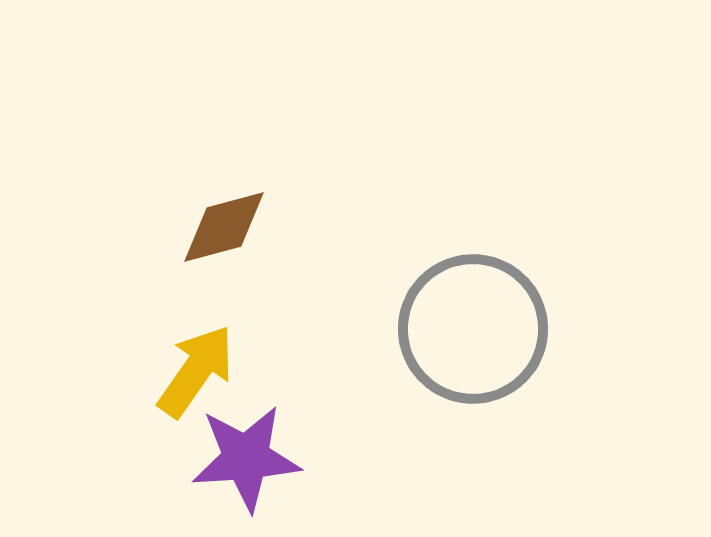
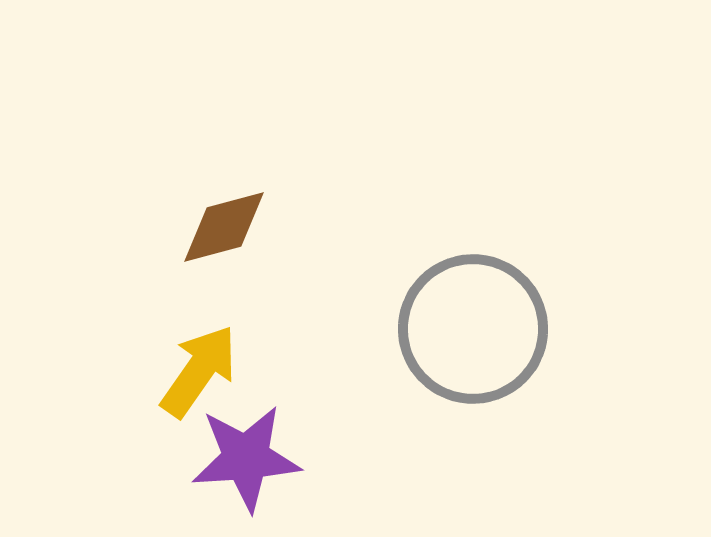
yellow arrow: moved 3 px right
